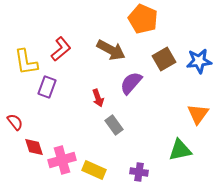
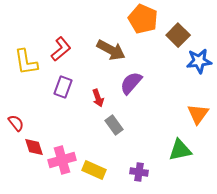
brown square: moved 14 px right, 24 px up; rotated 15 degrees counterclockwise
purple rectangle: moved 16 px right
red semicircle: moved 1 px right, 1 px down
